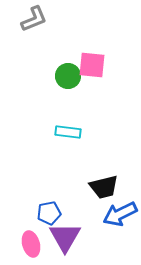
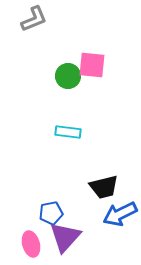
blue pentagon: moved 2 px right
purple triangle: rotated 12 degrees clockwise
